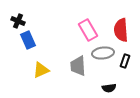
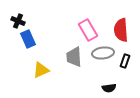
blue rectangle: moved 1 px up
gray trapezoid: moved 4 px left, 9 px up
